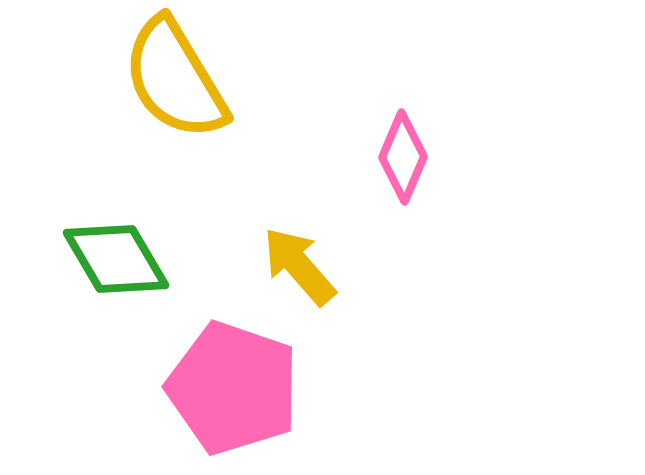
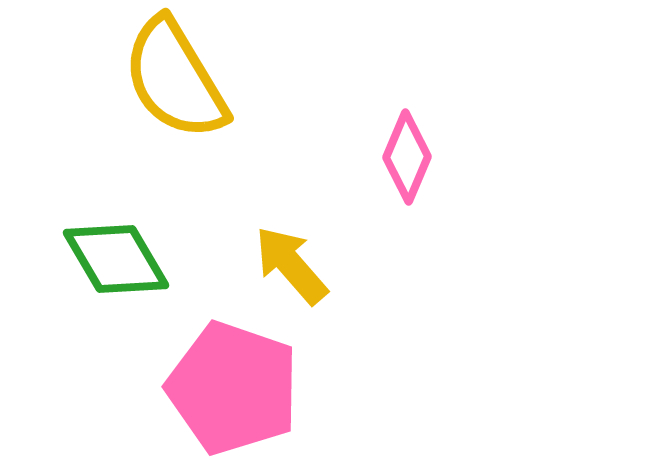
pink diamond: moved 4 px right
yellow arrow: moved 8 px left, 1 px up
